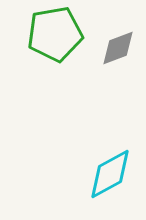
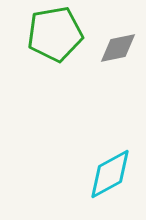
gray diamond: rotated 9 degrees clockwise
